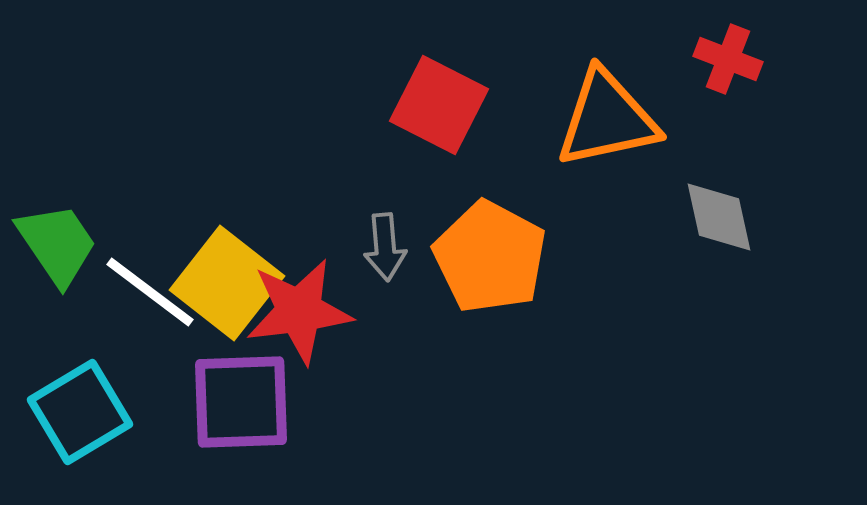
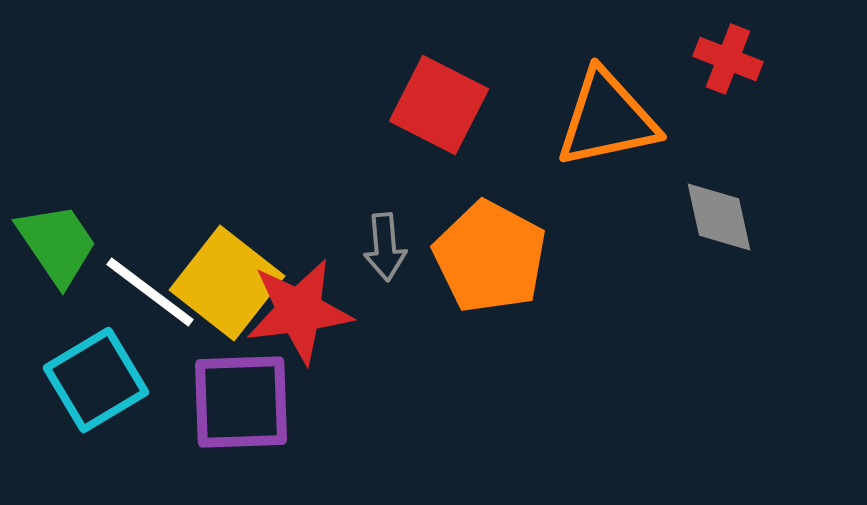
cyan square: moved 16 px right, 32 px up
